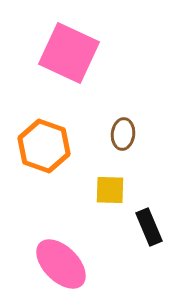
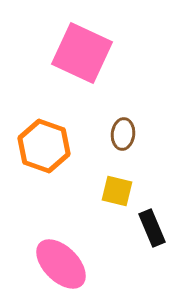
pink square: moved 13 px right
yellow square: moved 7 px right, 1 px down; rotated 12 degrees clockwise
black rectangle: moved 3 px right, 1 px down
